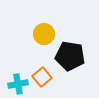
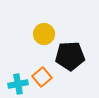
black pentagon: rotated 12 degrees counterclockwise
